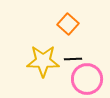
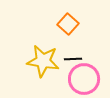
yellow star: rotated 8 degrees clockwise
pink circle: moved 3 px left
